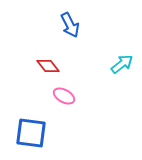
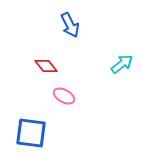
red diamond: moved 2 px left
